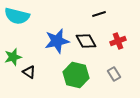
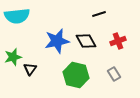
cyan semicircle: rotated 20 degrees counterclockwise
black triangle: moved 1 px right, 3 px up; rotated 32 degrees clockwise
